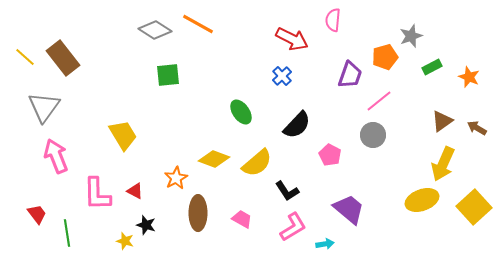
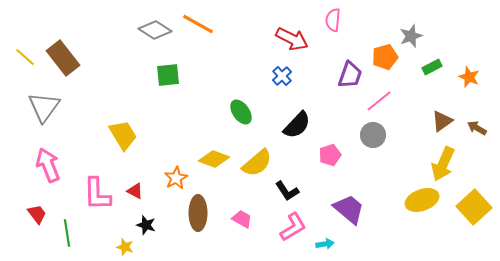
pink pentagon at (330, 155): rotated 25 degrees clockwise
pink arrow at (56, 156): moved 8 px left, 9 px down
yellow star at (125, 241): moved 6 px down
